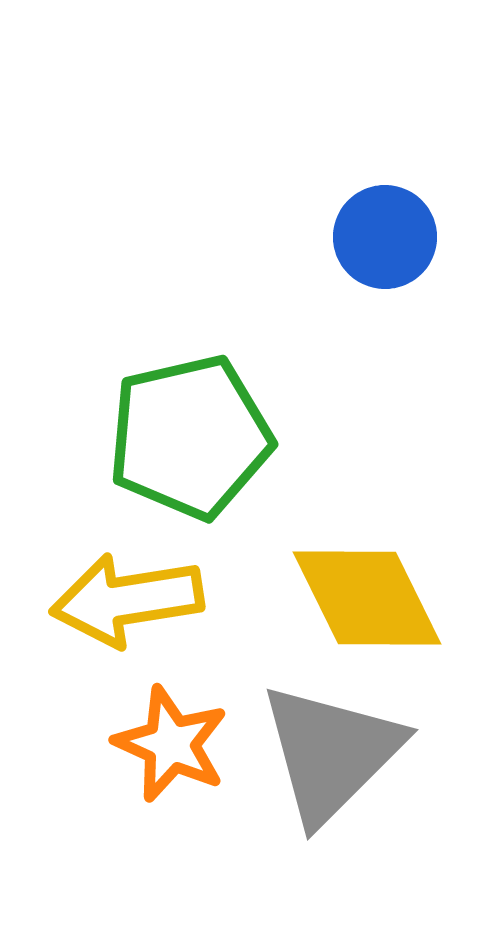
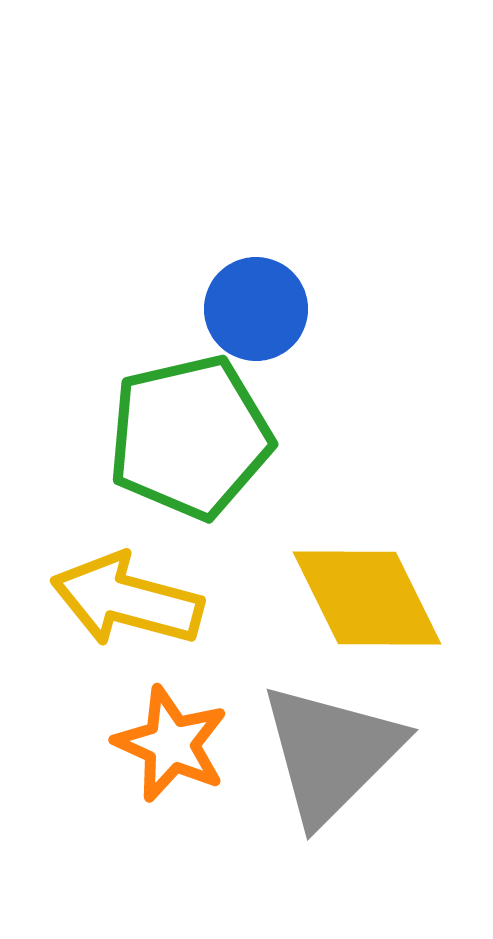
blue circle: moved 129 px left, 72 px down
yellow arrow: rotated 24 degrees clockwise
